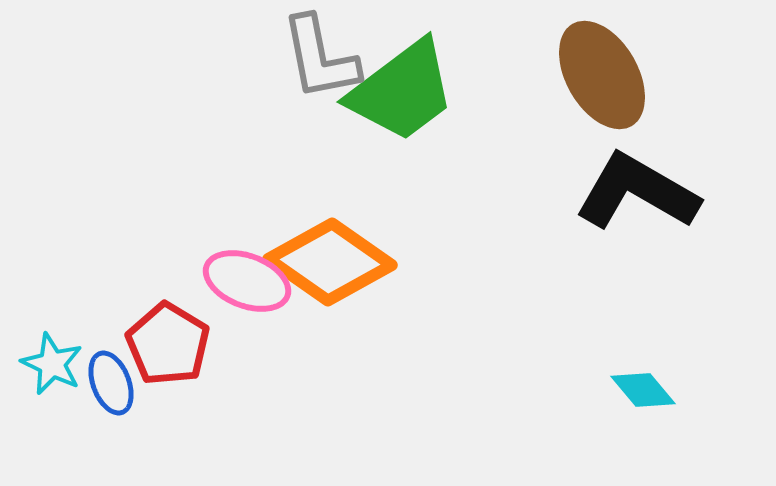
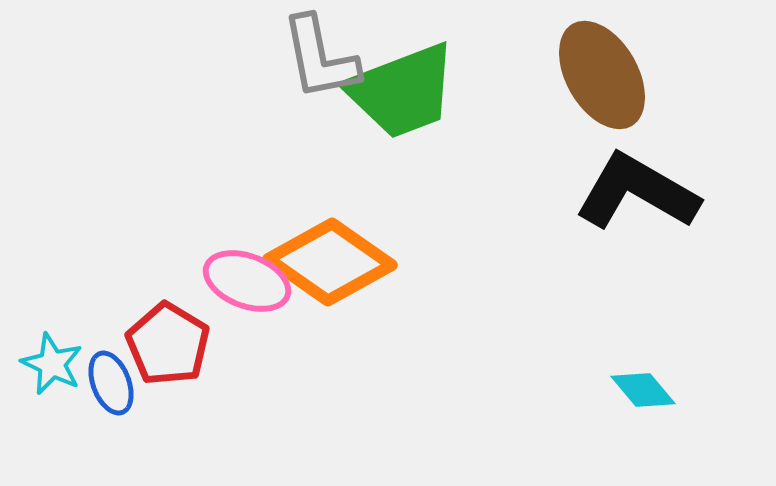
green trapezoid: rotated 16 degrees clockwise
